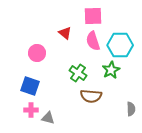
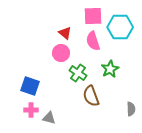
cyan hexagon: moved 18 px up
pink circle: moved 24 px right
green star: moved 1 px left, 1 px up
brown semicircle: rotated 65 degrees clockwise
gray triangle: moved 1 px right
